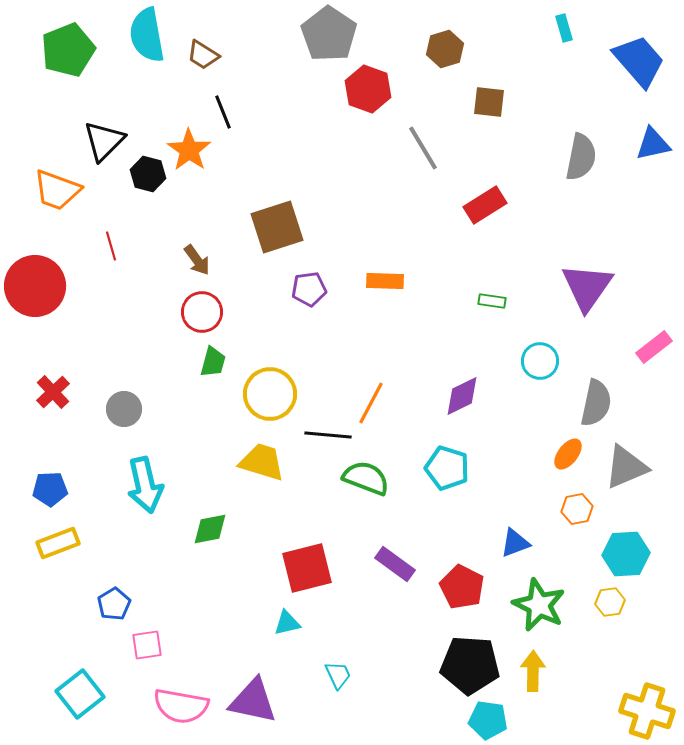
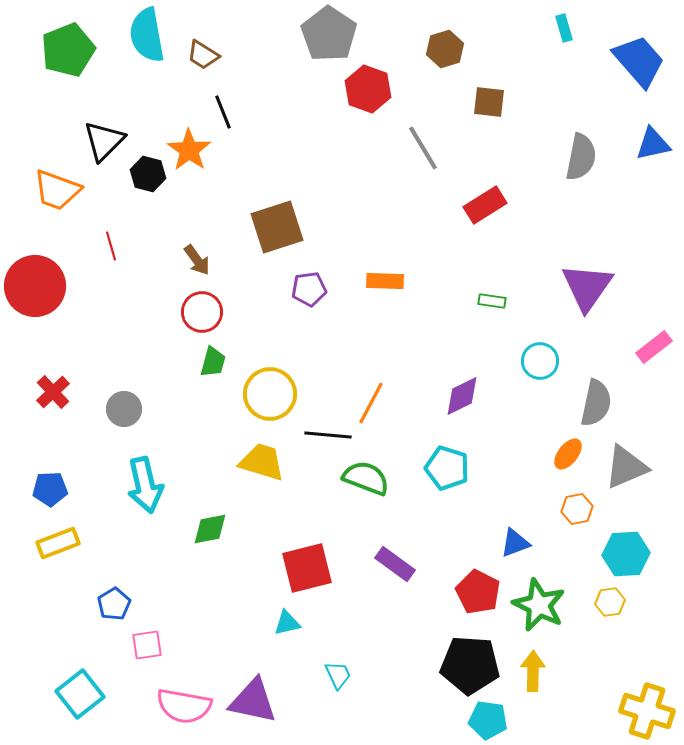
red pentagon at (462, 587): moved 16 px right, 5 px down
pink semicircle at (181, 706): moved 3 px right
